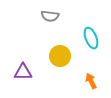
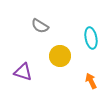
gray semicircle: moved 10 px left, 10 px down; rotated 24 degrees clockwise
cyan ellipse: rotated 10 degrees clockwise
purple triangle: rotated 18 degrees clockwise
